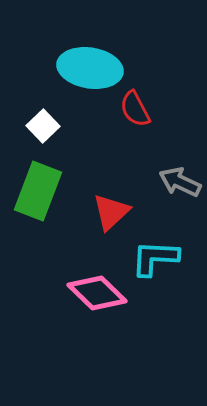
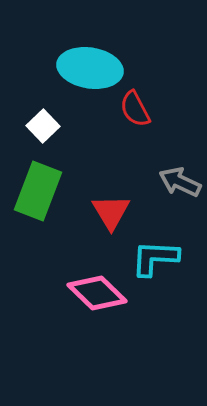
red triangle: rotated 18 degrees counterclockwise
